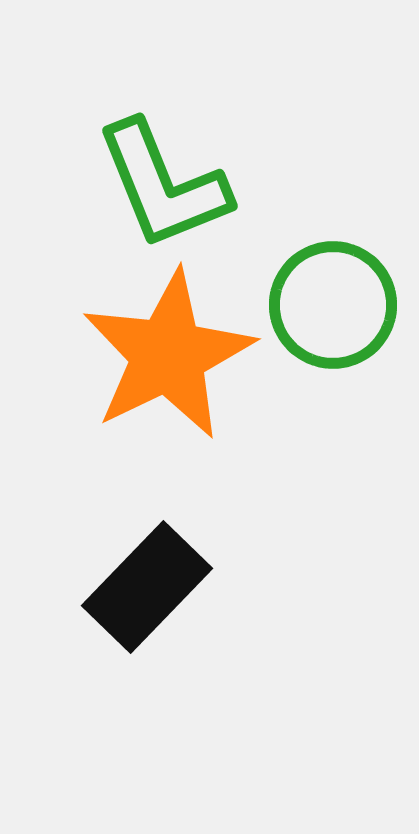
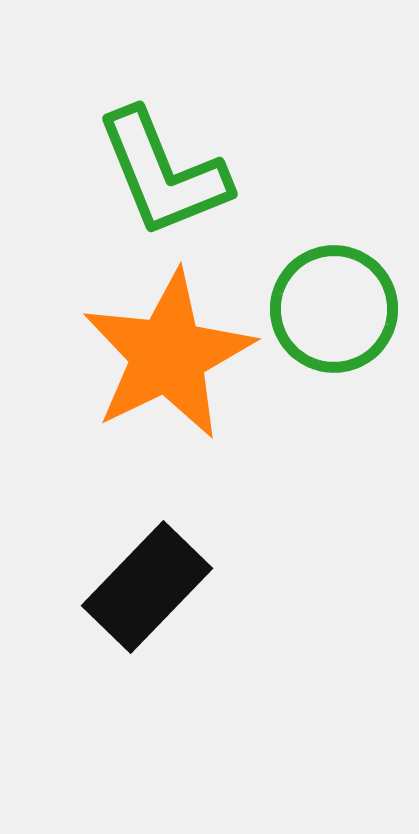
green L-shape: moved 12 px up
green circle: moved 1 px right, 4 px down
